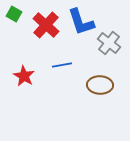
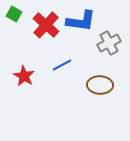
blue L-shape: moved 1 px up; rotated 64 degrees counterclockwise
gray cross: rotated 25 degrees clockwise
blue line: rotated 18 degrees counterclockwise
